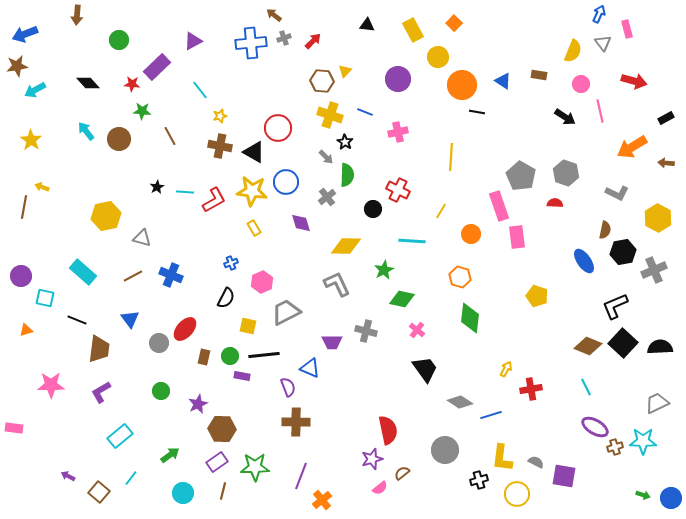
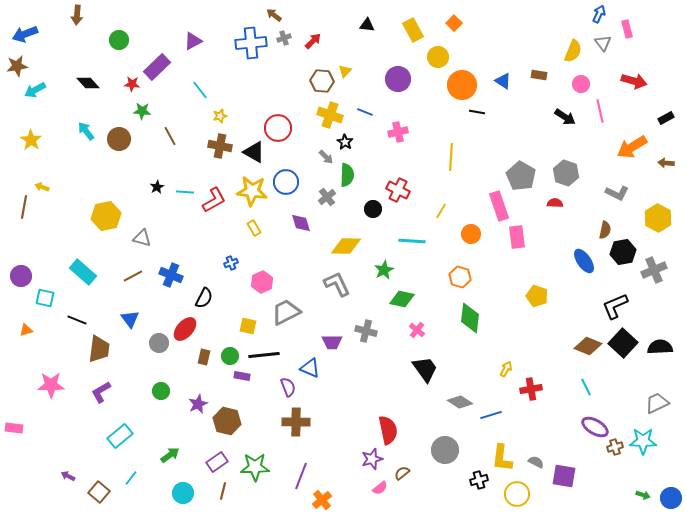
black semicircle at (226, 298): moved 22 px left
brown hexagon at (222, 429): moved 5 px right, 8 px up; rotated 12 degrees clockwise
